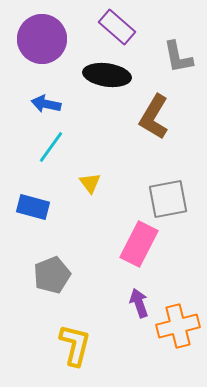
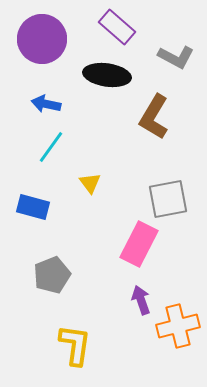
gray L-shape: moved 2 px left; rotated 51 degrees counterclockwise
purple arrow: moved 2 px right, 3 px up
yellow L-shape: rotated 6 degrees counterclockwise
